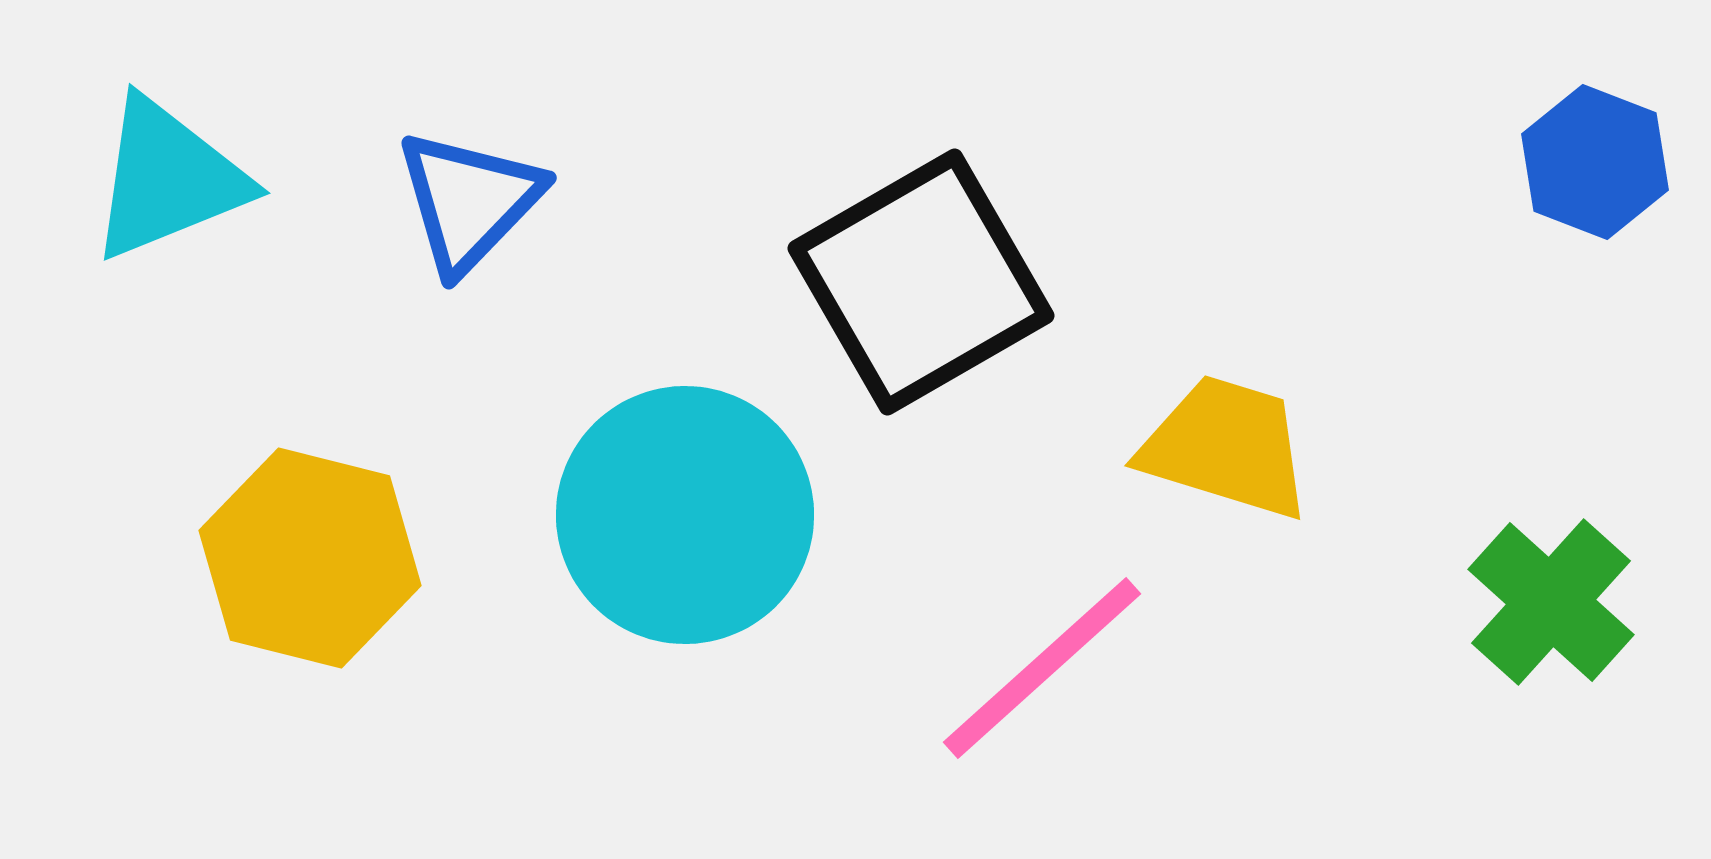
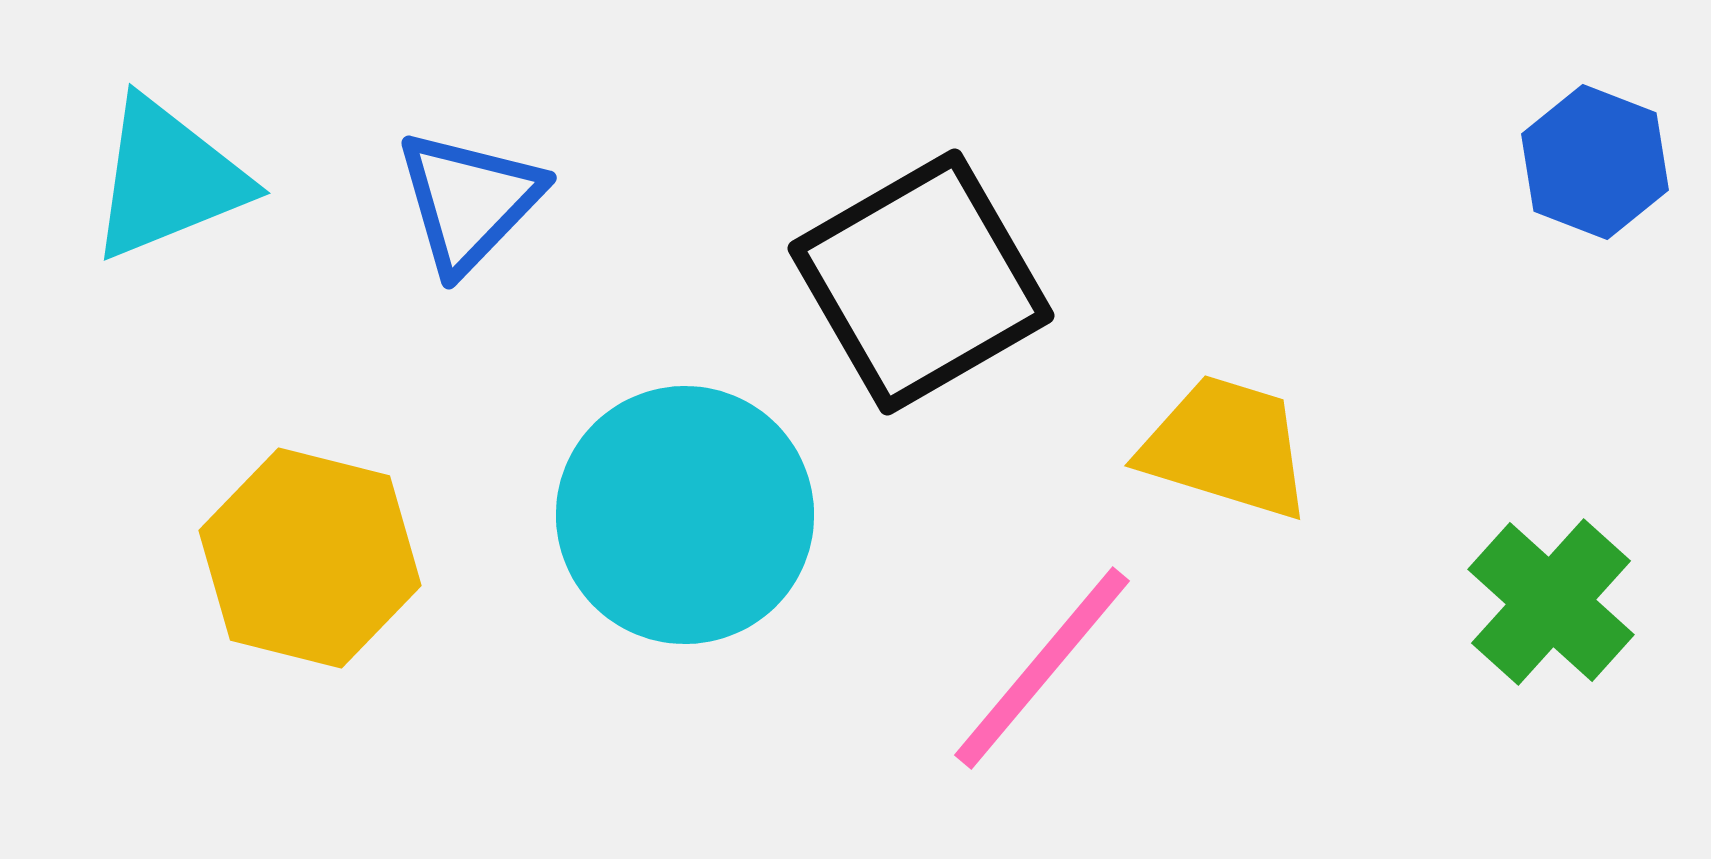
pink line: rotated 8 degrees counterclockwise
